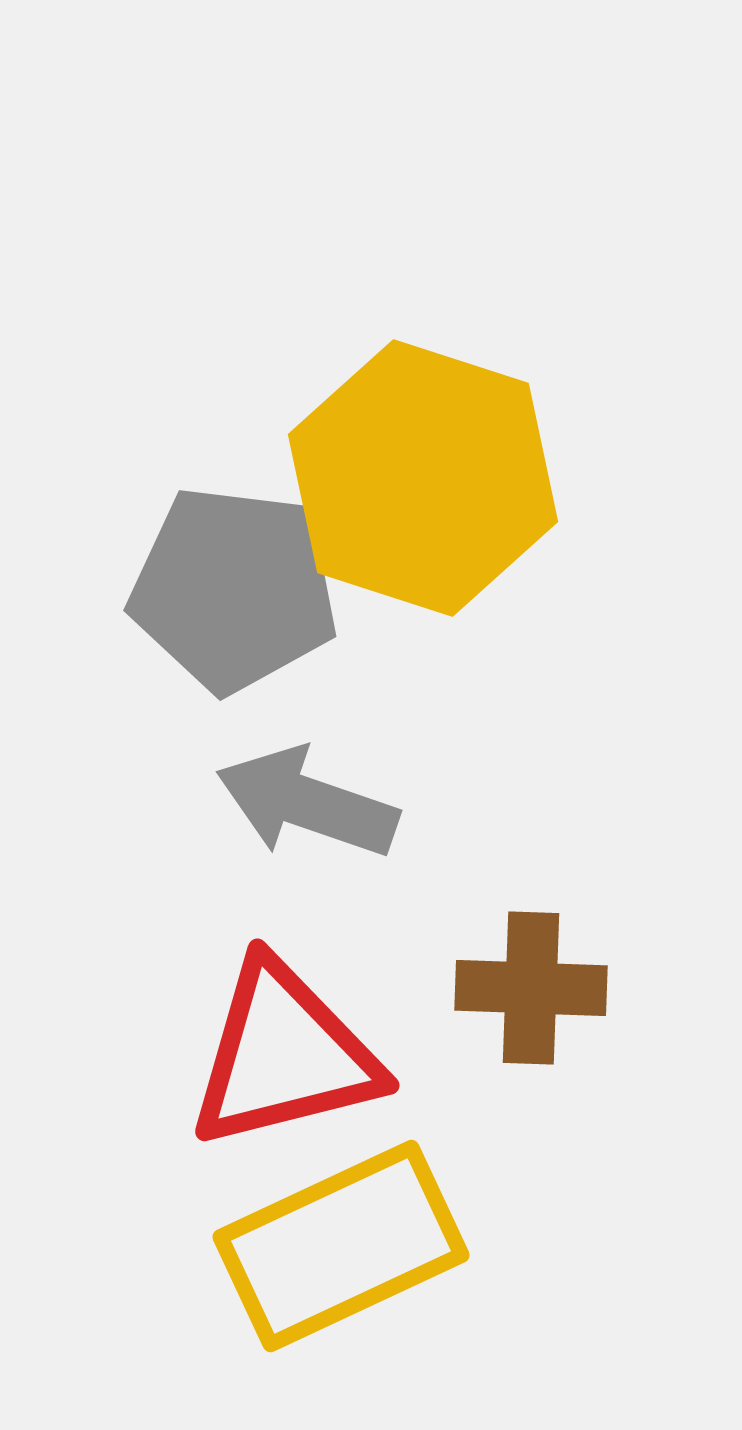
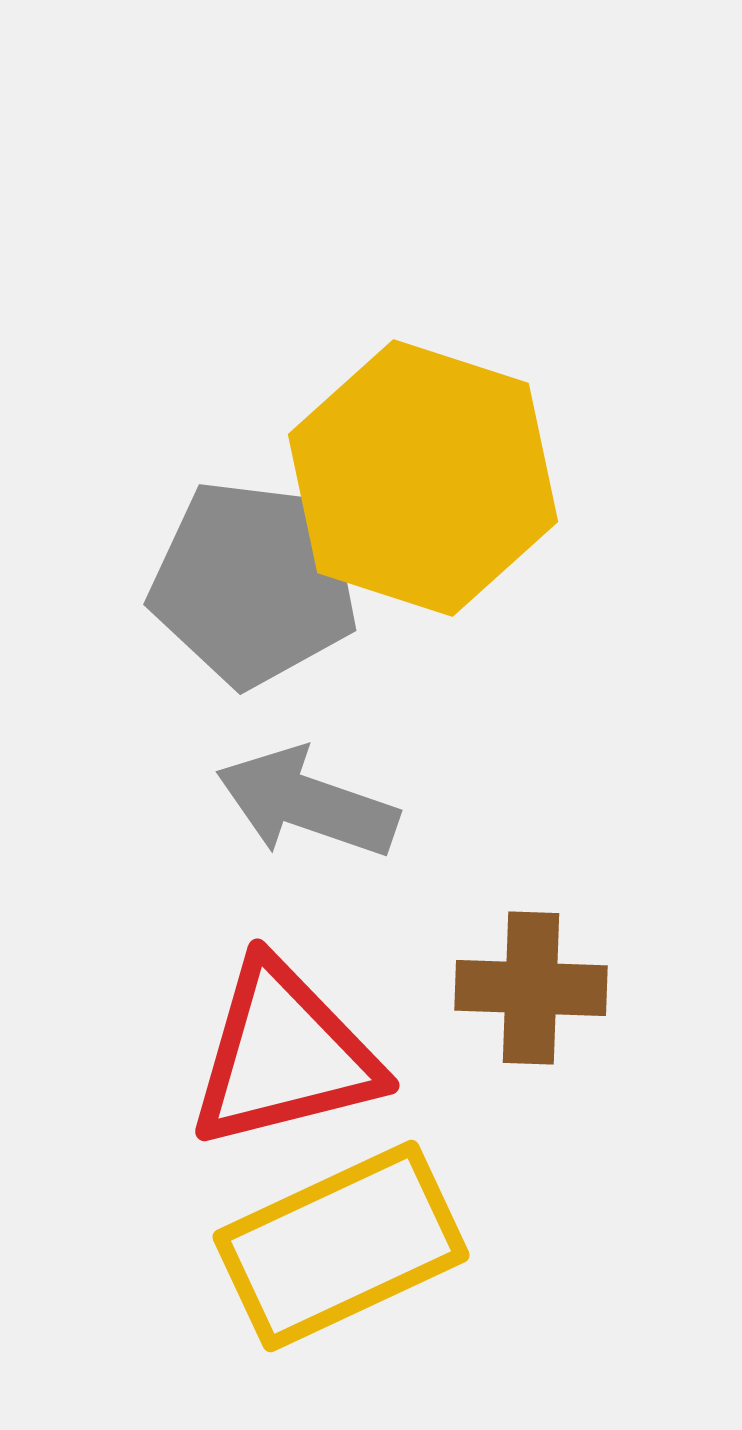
gray pentagon: moved 20 px right, 6 px up
